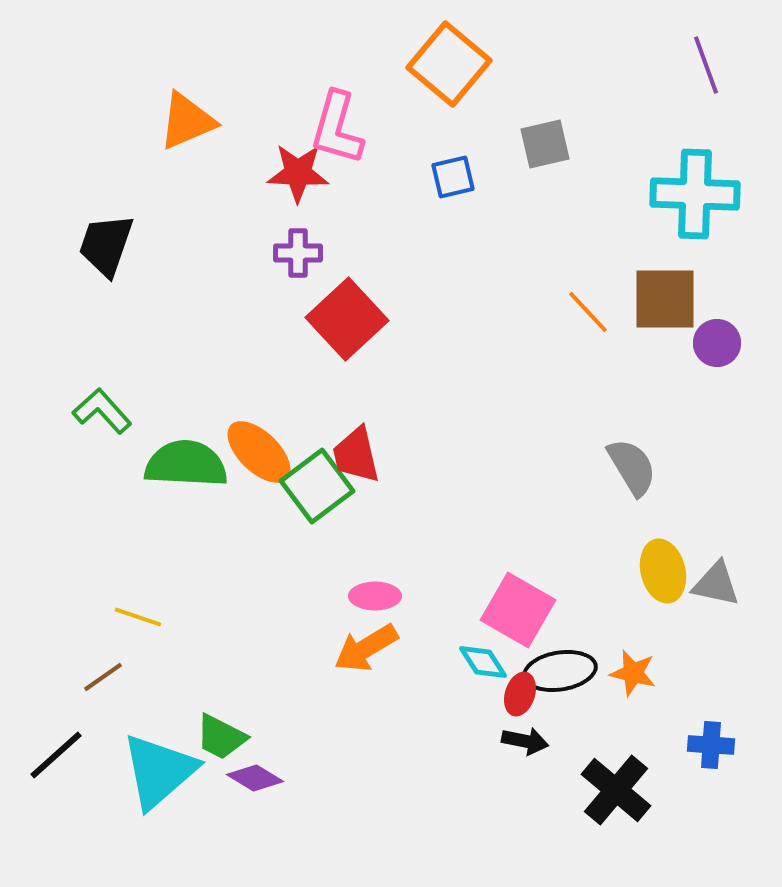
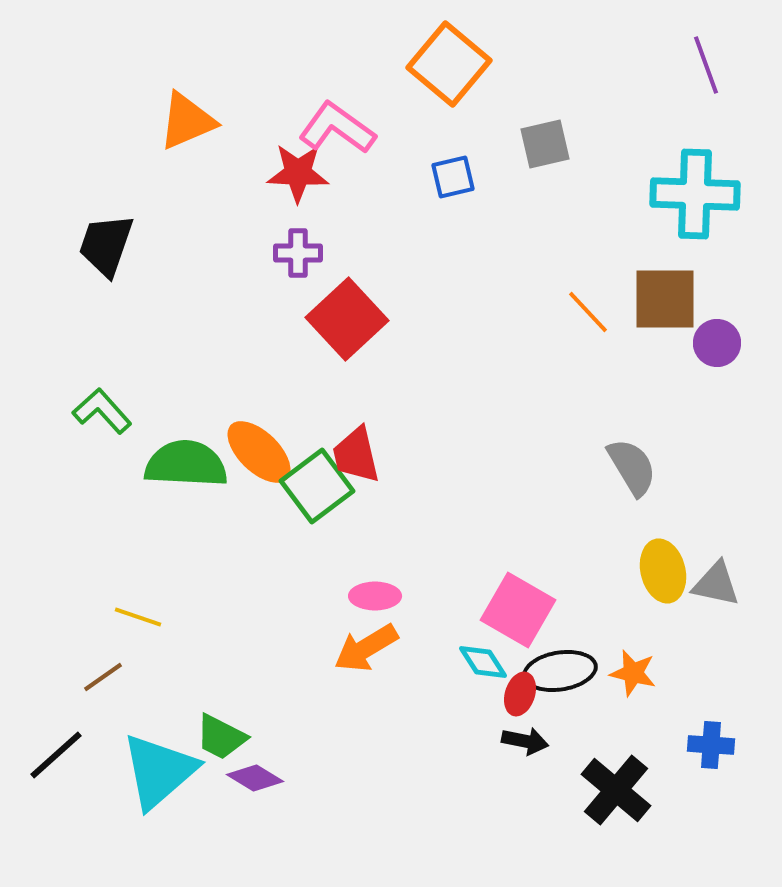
pink L-shape: rotated 110 degrees clockwise
